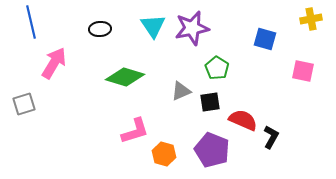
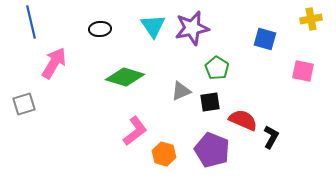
pink L-shape: rotated 20 degrees counterclockwise
